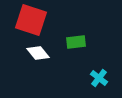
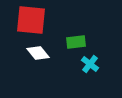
red square: rotated 12 degrees counterclockwise
cyan cross: moved 9 px left, 14 px up
